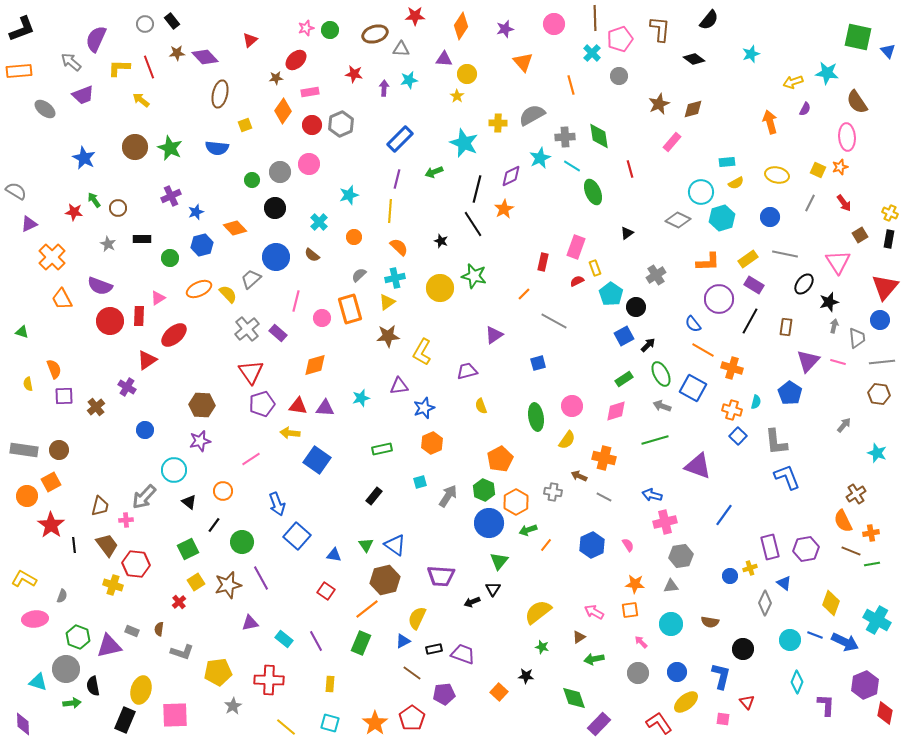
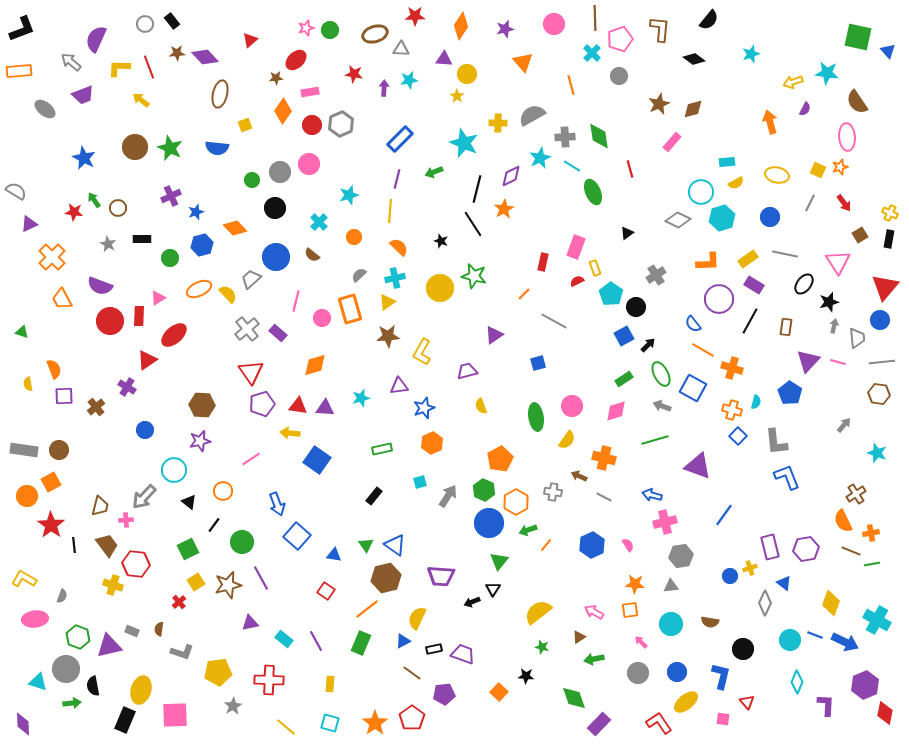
brown hexagon at (385, 580): moved 1 px right, 2 px up
